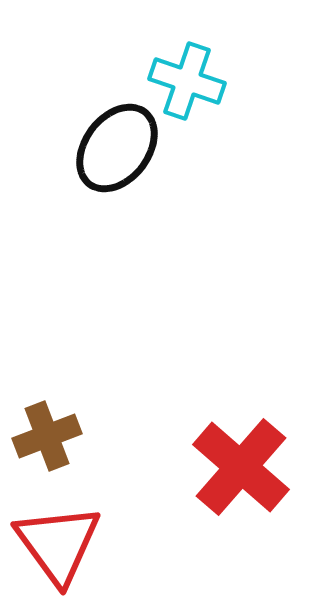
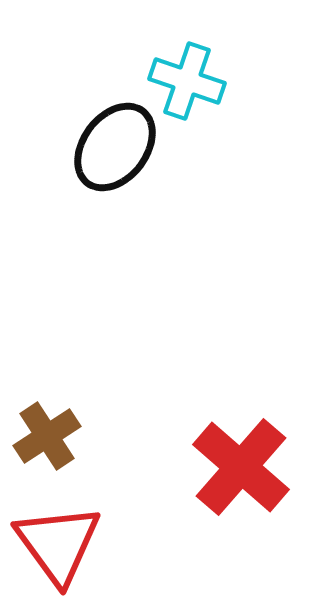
black ellipse: moved 2 px left, 1 px up
brown cross: rotated 12 degrees counterclockwise
